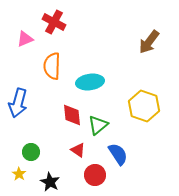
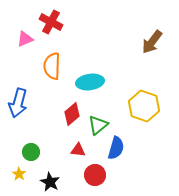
red cross: moved 3 px left
brown arrow: moved 3 px right
red diamond: moved 1 px up; rotated 55 degrees clockwise
red triangle: rotated 28 degrees counterclockwise
blue semicircle: moved 2 px left, 6 px up; rotated 50 degrees clockwise
